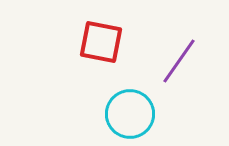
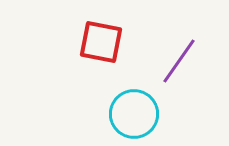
cyan circle: moved 4 px right
